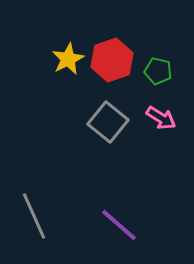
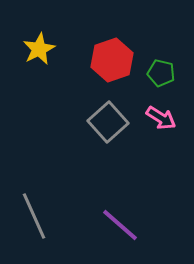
yellow star: moved 29 px left, 10 px up
green pentagon: moved 3 px right, 2 px down
gray square: rotated 9 degrees clockwise
purple line: moved 1 px right
